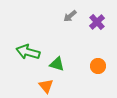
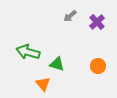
orange triangle: moved 3 px left, 2 px up
